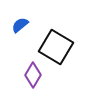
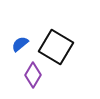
blue semicircle: moved 19 px down
